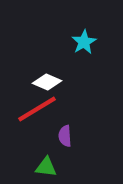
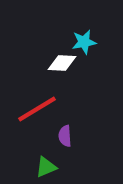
cyan star: rotated 20 degrees clockwise
white diamond: moved 15 px right, 19 px up; rotated 20 degrees counterclockwise
green triangle: rotated 30 degrees counterclockwise
